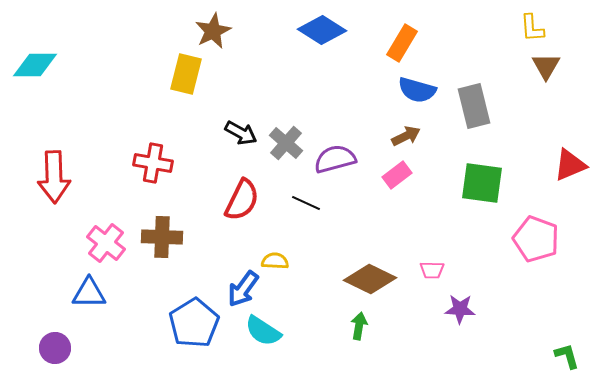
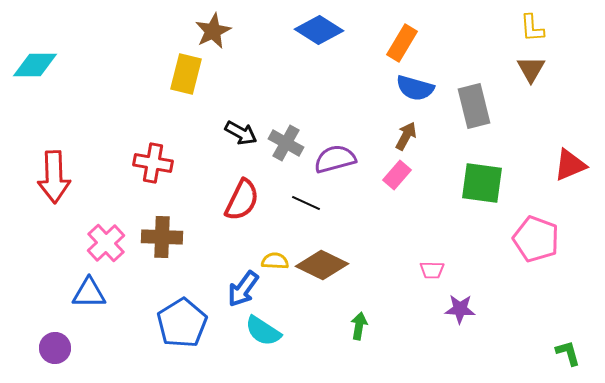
blue diamond: moved 3 px left
brown triangle: moved 15 px left, 3 px down
blue semicircle: moved 2 px left, 2 px up
brown arrow: rotated 36 degrees counterclockwise
gray cross: rotated 12 degrees counterclockwise
pink rectangle: rotated 12 degrees counterclockwise
pink cross: rotated 9 degrees clockwise
brown diamond: moved 48 px left, 14 px up
blue pentagon: moved 12 px left
green L-shape: moved 1 px right, 3 px up
